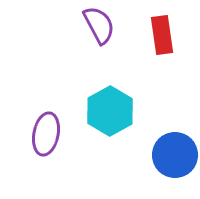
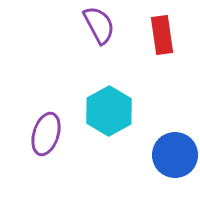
cyan hexagon: moved 1 px left
purple ellipse: rotated 6 degrees clockwise
